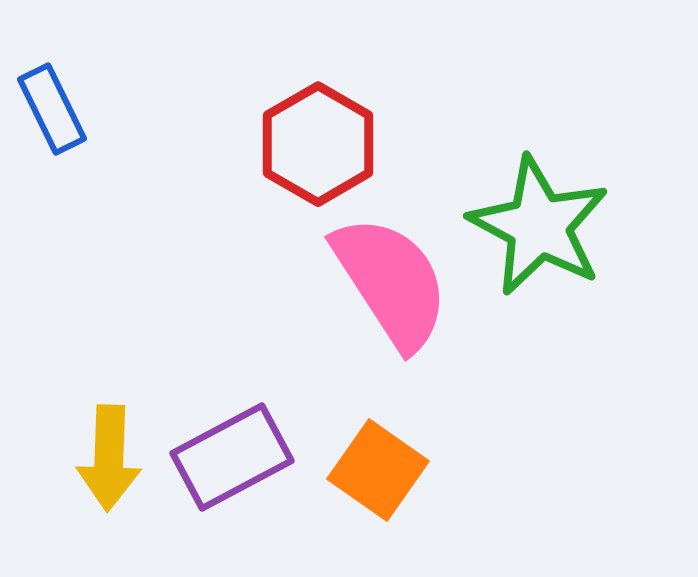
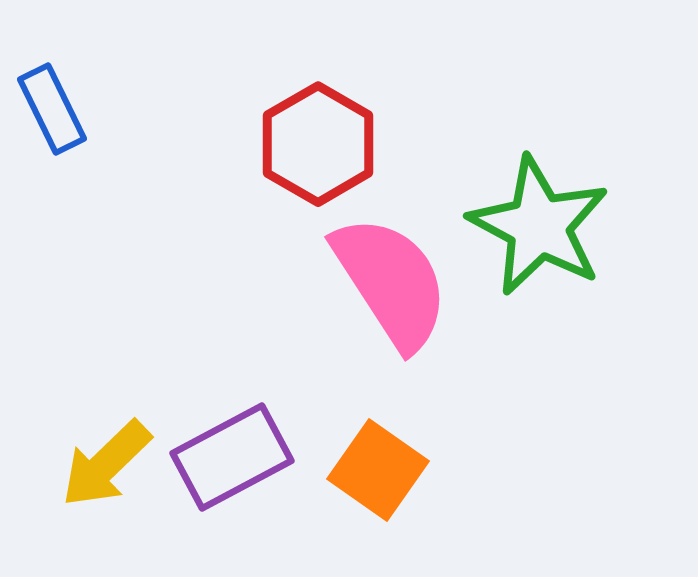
yellow arrow: moved 3 px left, 6 px down; rotated 44 degrees clockwise
